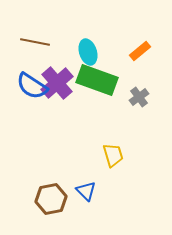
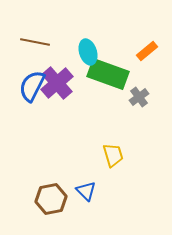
orange rectangle: moved 7 px right
green rectangle: moved 11 px right, 6 px up
blue semicircle: rotated 84 degrees clockwise
